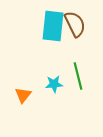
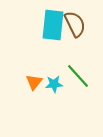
cyan rectangle: moved 1 px up
green line: rotated 28 degrees counterclockwise
orange triangle: moved 11 px right, 13 px up
